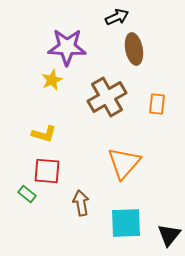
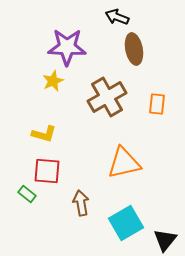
black arrow: rotated 135 degrees counterclockwise
yellow star: moved 1 px right, 1 px down
orange triangle: rotated 36 degrees clockwise
cyan square: rotated 28 degrees counterclockwise
black triangle: moved 4 px left, 5 px down
